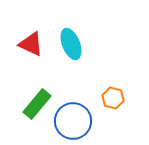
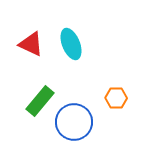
orange hexagon: moved 3 px right; rotated 15 degrees counterclockwise
green rectangle: moved 3 px right, 3 px up
blue circle: moved 1 px right, 1 px down
